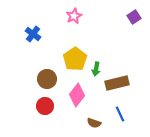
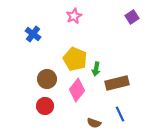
purple square: moved 2 px left
yellow pentagon: rotated 15 degrees counterclockwise
pink diamond: moved 5 px up
